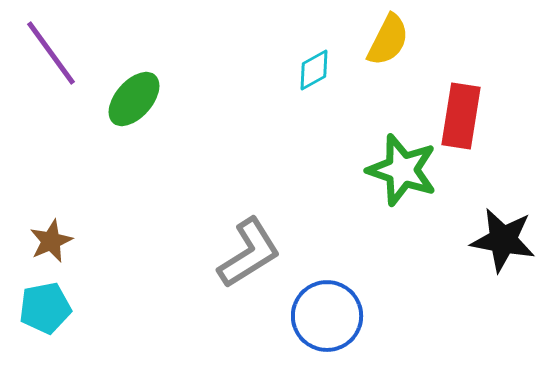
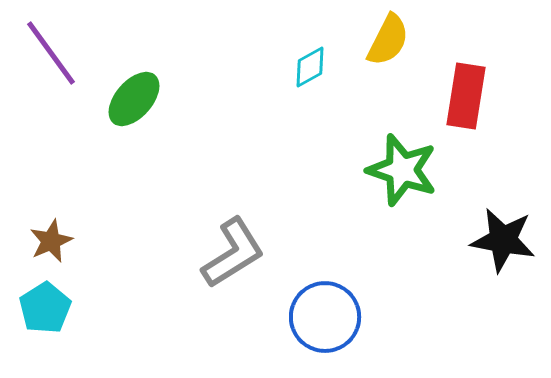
cyan diamond: moved 4 px left, 3 px up
red rectangle: moved 5 px right, 20 px up
gray L-shape: moved 16 px left
cyan pentagon: rotated 21 degrees counterclockwise
blue circle: moved 2 px left, 1 px down
